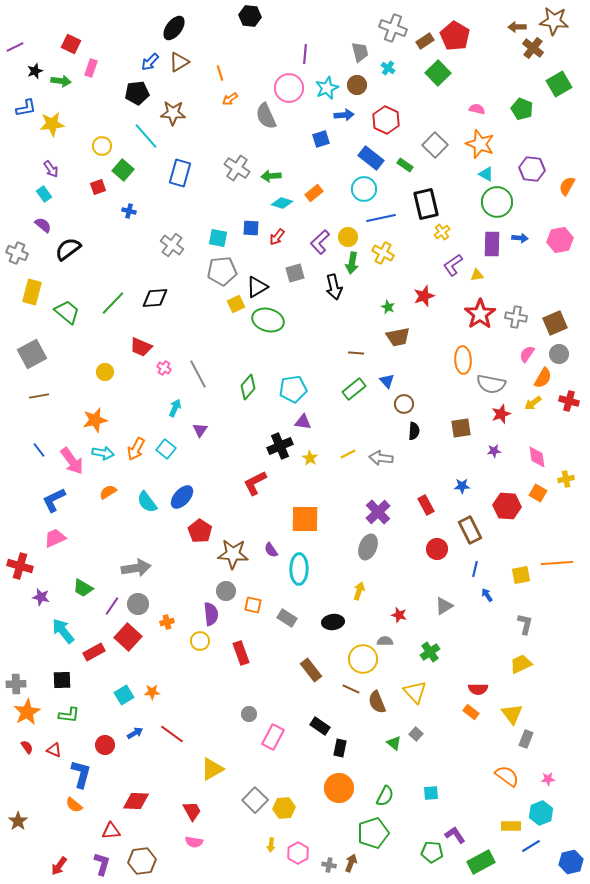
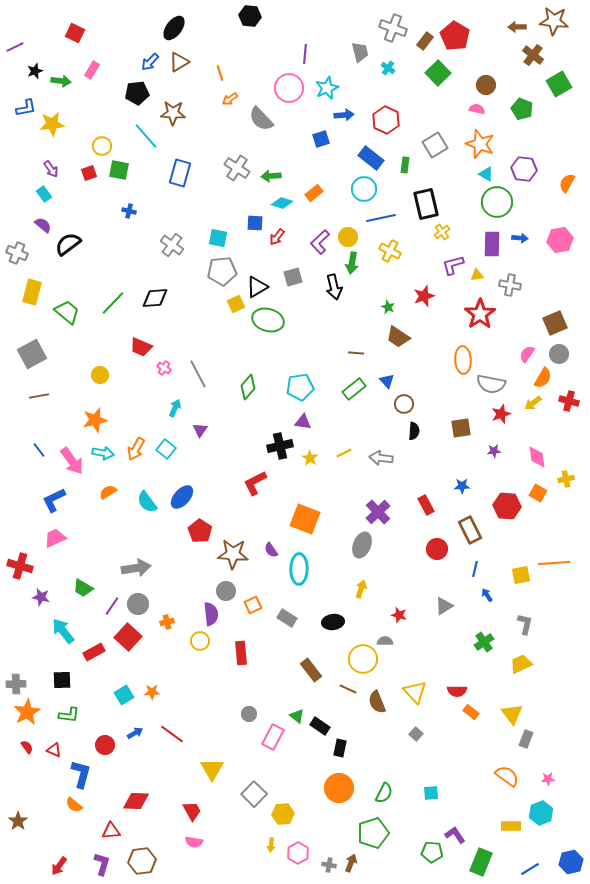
brown rectangle at (425, 41): rotated 18 degrees counterclockwise
red square at (71, 44): moved 4 px right, 11 px up
brown cross at (533, 48): moved 7 px down
pink rectangle at (91, 68): moved 1 px right, 2 px down; rotated 12 degrees clockwise
brown circle at (357, 85): moved 129 px right
gray semicircle at (266, 116): moved 5 px left, 3 px down; rotated 20 degrees counterclockwise
gray square at (435, 145): rotated 15 degrees clockwise
green rectangle at (405, 165): rotated 63 degrees clockwise
purple hexagon at (532, 169): moved 8 px left
green square at (123, 170): moved 4 px left; rotated 30 degrees counterclockwise
orange semicircle at (567, 186): moved 3 px up
red square at (98, 187): moved 9 px left, 14 px up
blue square at (251, 228): moved 4 px right, 5 px up
black semicircle at (68, 249): moved 5 px up
yellow cross at (383, 253): moved 7 px right, 2 px up
purple L-shape at (453, 265): rotated 20 degrees clockwise
gray square at (295, 273): moved 2 px left, 4 px down
gray cross at (516, 317): moved 6 px left, 32 px up
brown trapezoid at (398, 337): rotated 45 degrees clockwise
yellow circle at (105, 372): moved 5 px left, 3 px down
cyan pentagon at (293, 389): moved 7 px right, 2 px up
black cross at (280, 446): rotated 10 degrees clockwise
yellow line at (348, 454): moved 4 px left, 1 px up
orange square at (305, 519): rotated 20 degrees clockwise
gray ellipse at (368, 547): moved 6 px left, 2 px up
orange line at (557, 563): moved 3 px left
yellow arrow at (359, 591): moved 2 px right, 2 px up
orange square at (253, 605): rotated 36 degrees counterclockwise
green cross at (430, 652): moved 54 px right, 10 px up
red rectangle at (241, 653): rotated 15 degrees clockwise
brown line at (351, 689): moved 3 px left
red semicircle at (478, 689): moved 21 px left, 2 px down
green triangle at (394, 743): moved 97 px left, 27 px up
yellow triangle at (212, 769): rotated 30 degrees counterclockwise
green semicircle at (385, 796): moved 1 px left, 3 px up
gray square at (255, 800): moved 1 px left, 6 px up
yellow hexagon at (284, 808): moved 1 px left, 6 px down
blue line at (531, 846): moved 1 px left, 23 px down
green rectangle at (481, 862): rotated 40 degrees counterclockwise
